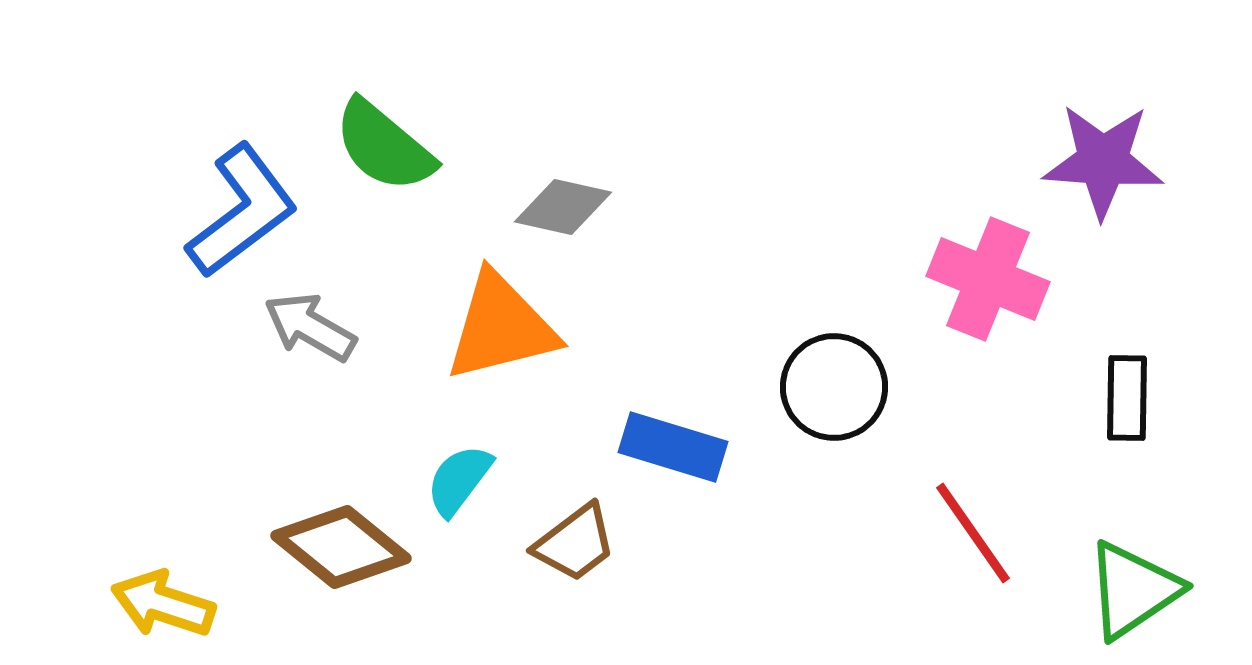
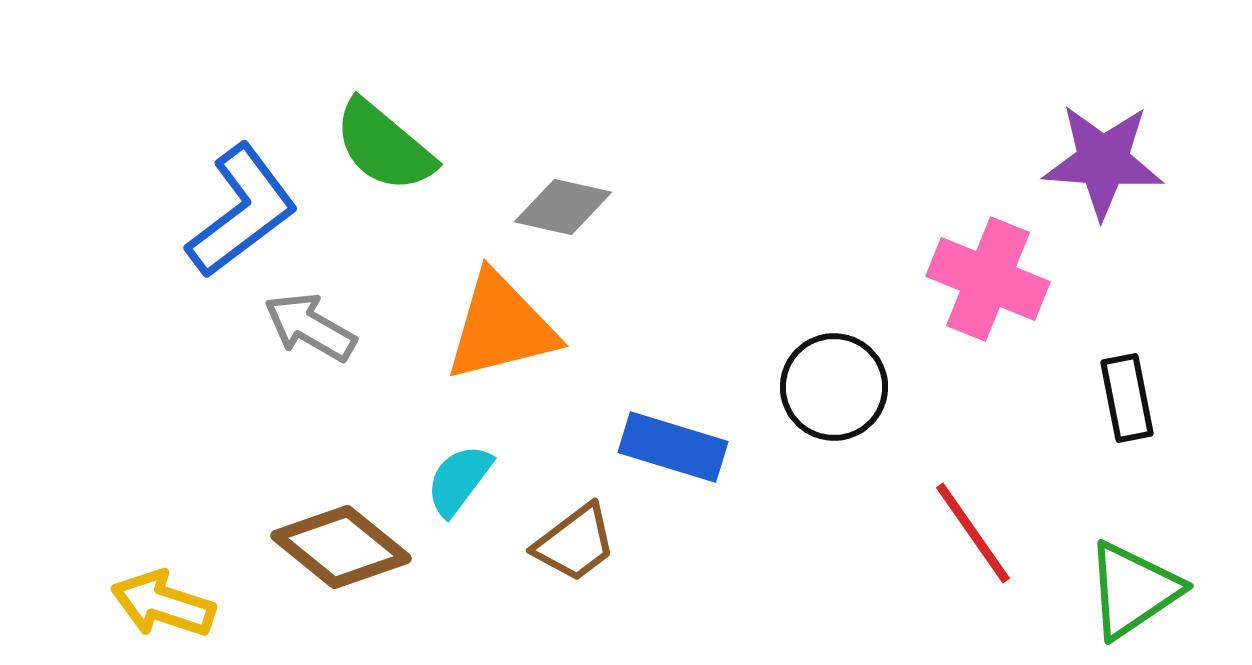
black rectangle: rotated 12 degrees counterclockwise
